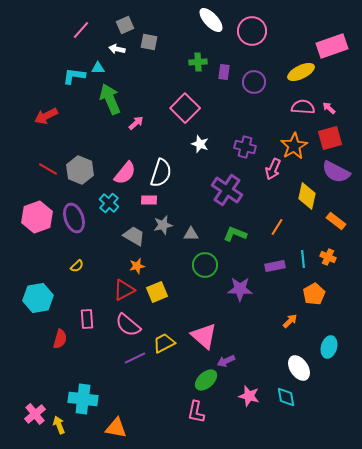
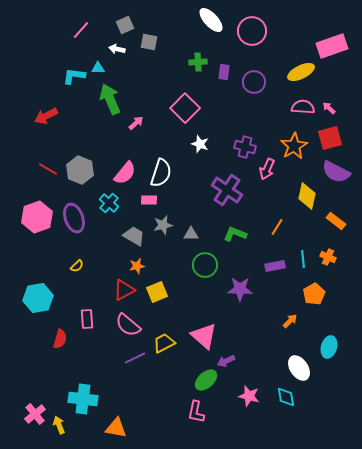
pink arrow at (273, 169): moved 6 px left
